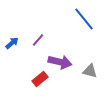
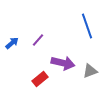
blue line: moved 3 px right, 7 px down; rotated 20 degrees clockwise
purple arrow: moved 3 px right, 1 px down
gray triangle: rotated 35 degrees counterclockwise
